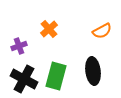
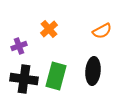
black ellipse: rotated 12 degrees clockwise
black cross: rotated 20 degrees counterclockwise
